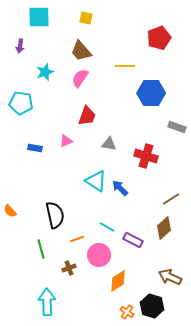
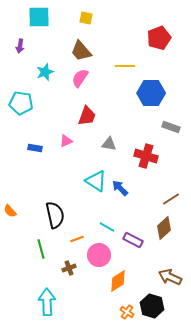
gray rectangle: moved 6 px left
